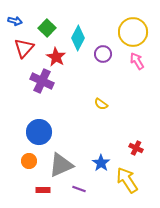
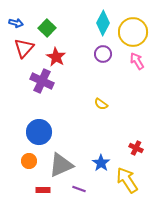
blue arrow: moved 1 px right, 2 px down
cyan diamond: moved 25 px right, 15 px up
